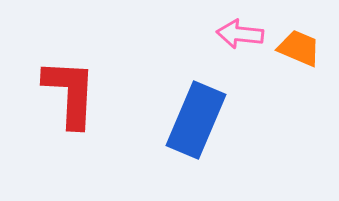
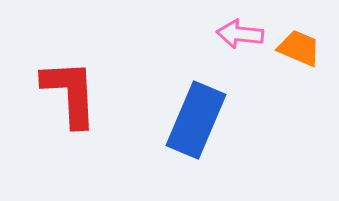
red L-shape: rotated 6 degrees counterclockwise
